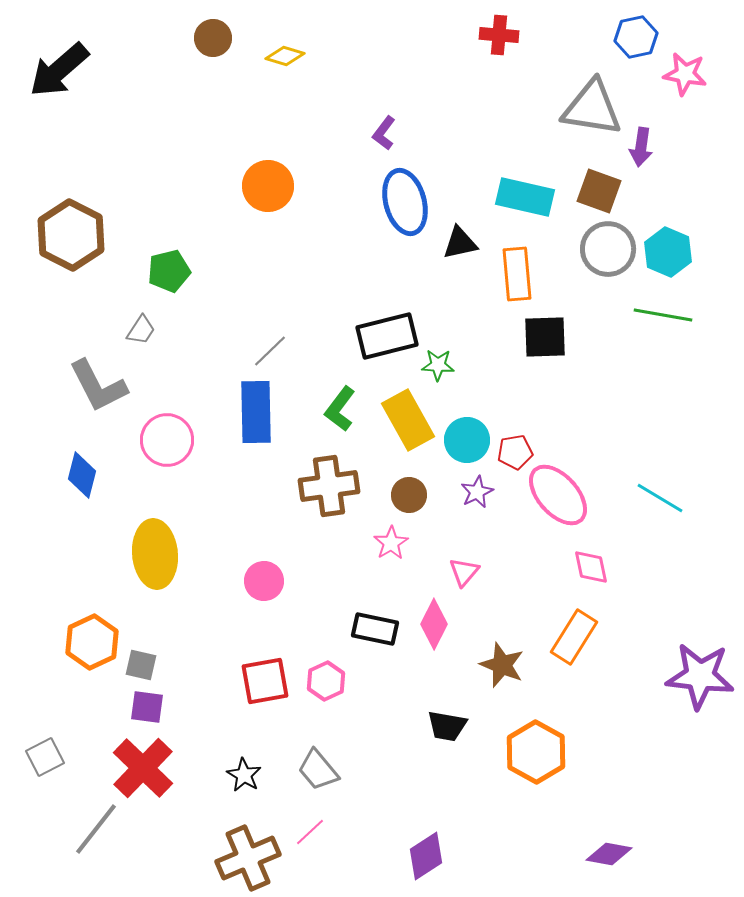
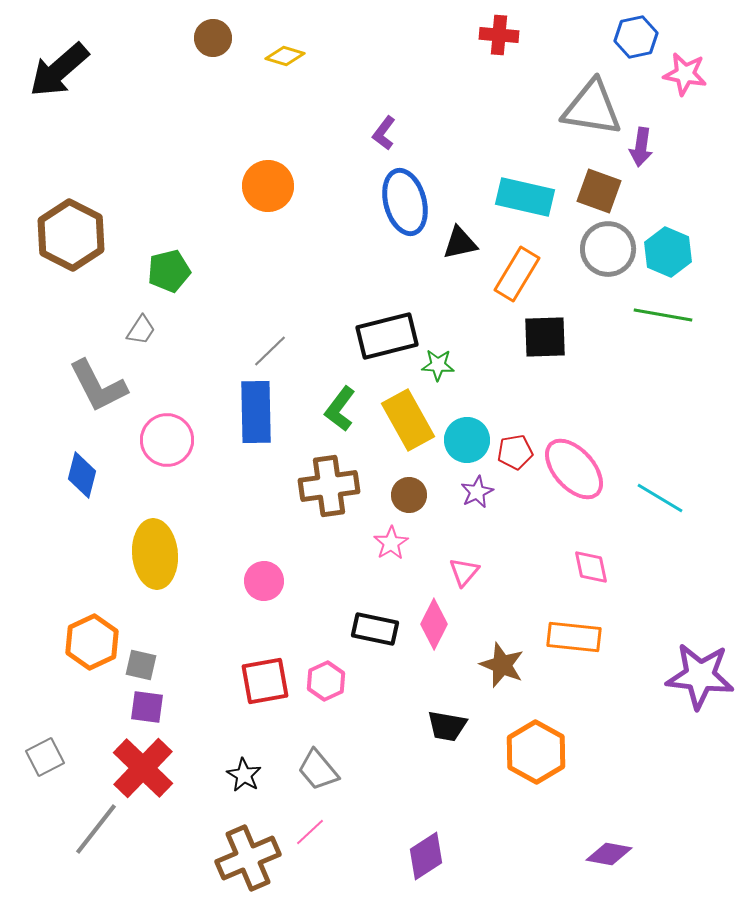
orange rectangle at (517, 274): rotated 36 degrees clockwise
pink ellipse at (558, 495): moved 16 px right, 26 px up
orange rectangle at (574, 637): rotated 64 degrees clockwise
